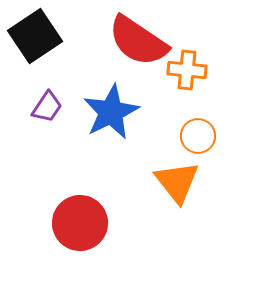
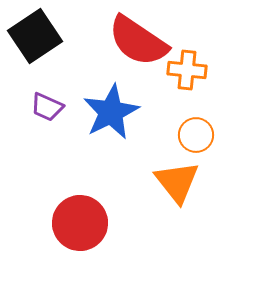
purple trapezoid: rotated 80 degrees clockwise
orange circle: moved 2 px left, 1 px up
